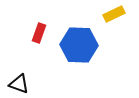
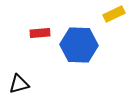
red rectangle: moved 1 px right; rotated 66 degrees clockwise
black triangle: rotated 35 degrees counterclockwise
